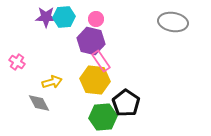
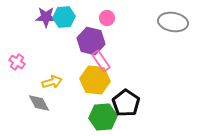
pink circle: moved 11 px right, 1 px up
